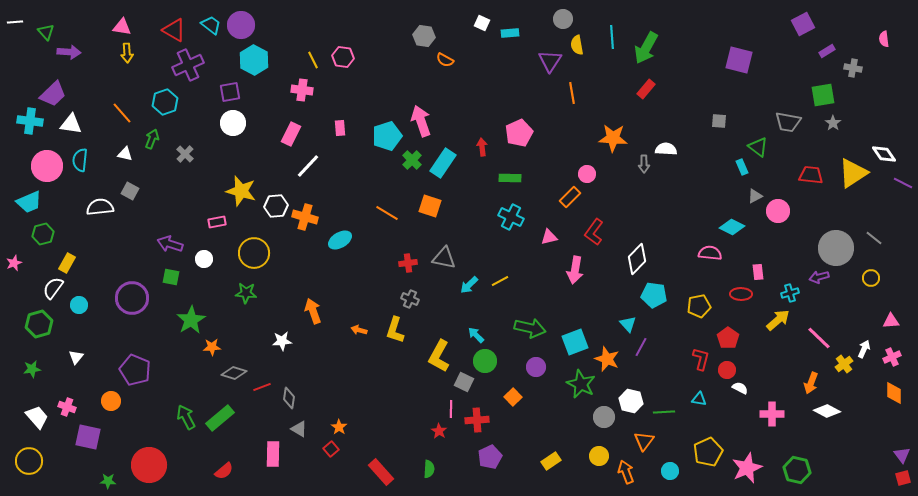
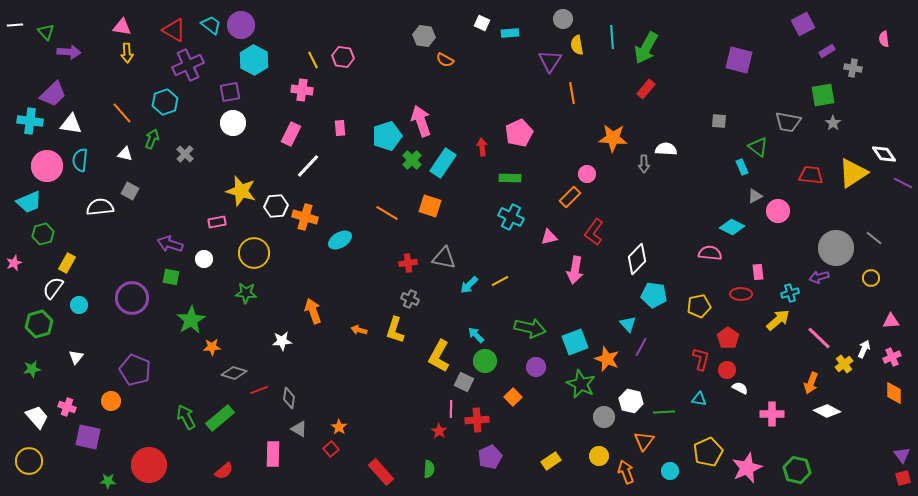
white line at (15, 22): moved 3 px down
red line at (262, 387): moved 3 px left, 3 px down
